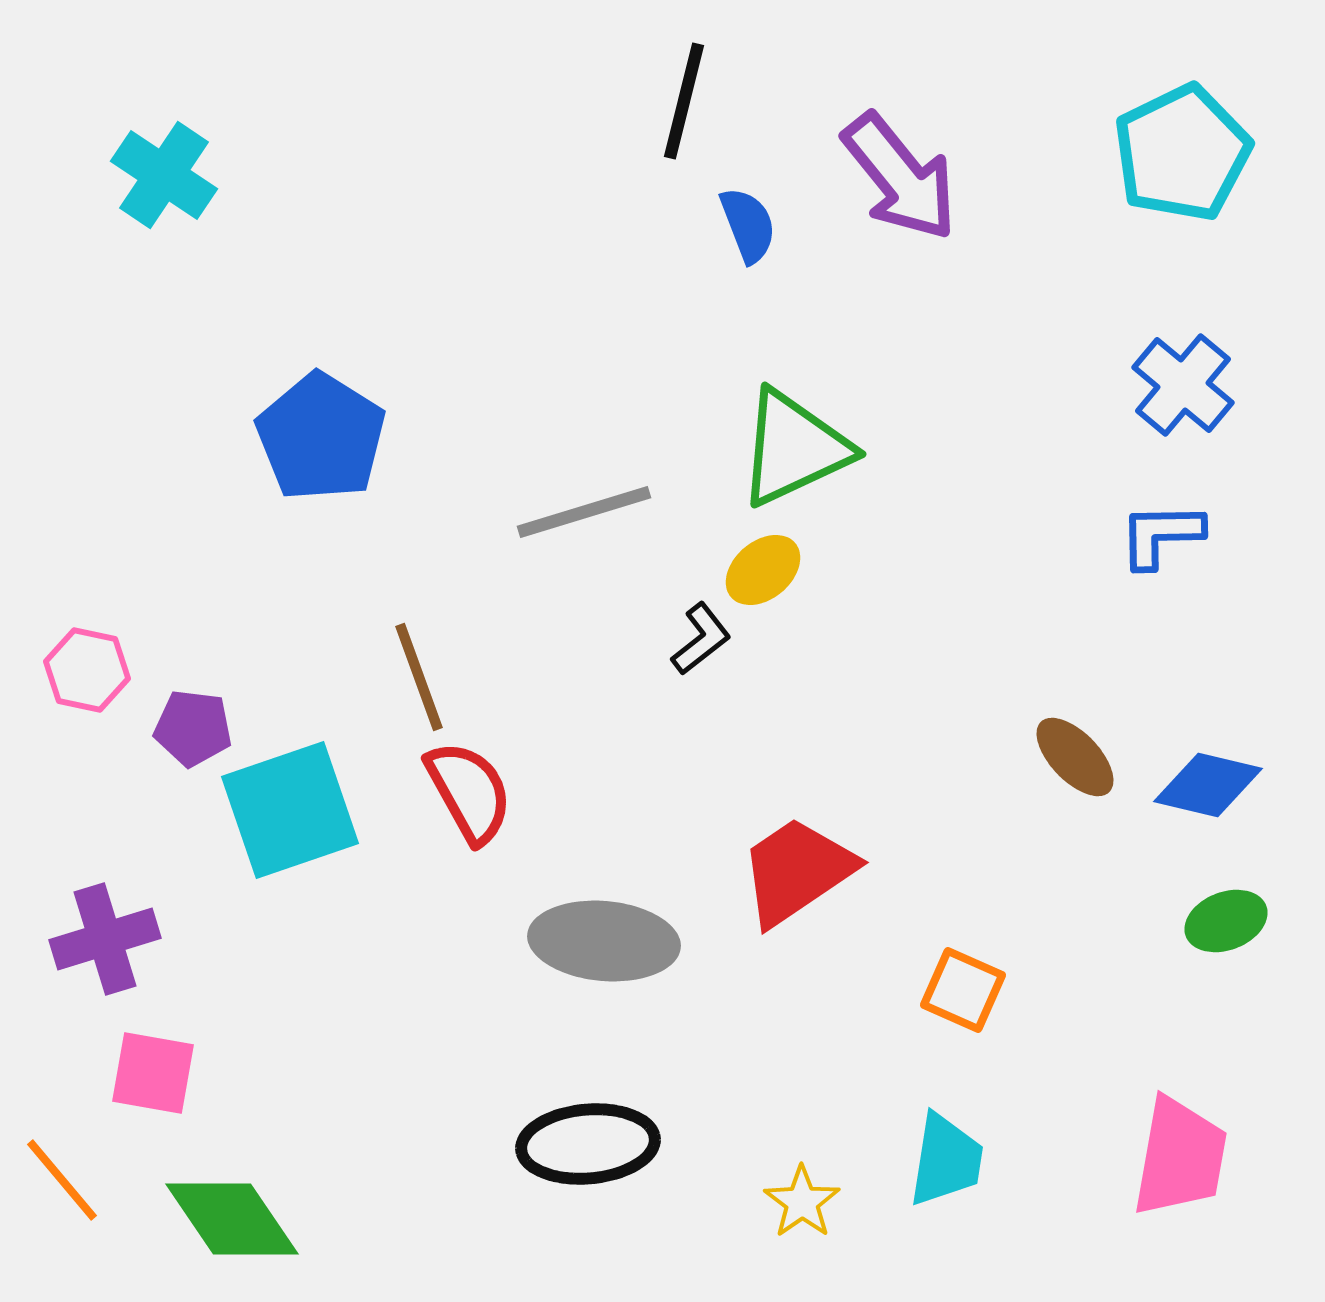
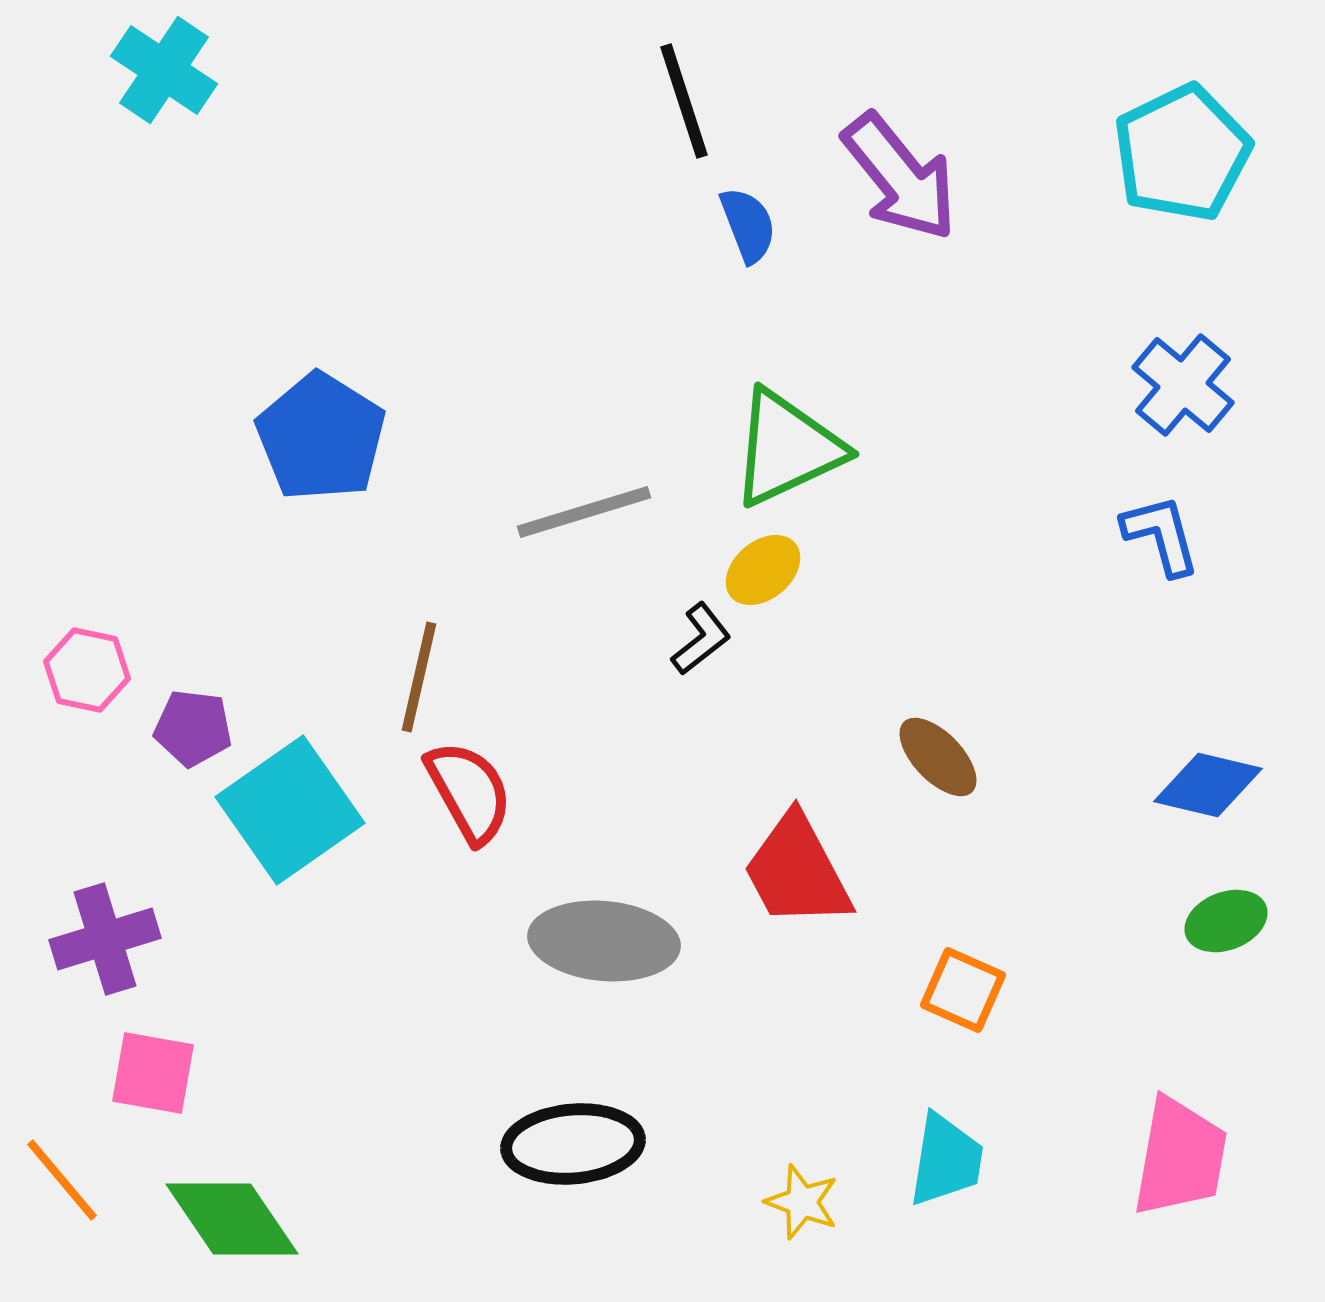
black line: rotated 32 degrees counterclockwise
cyan cross: moved 105 px up
green triangle: moved 7 px left
blue L-shape: rotated 76 degrees clockwise
brown line: rotated 33 degrees clockwise
brown ellipse: moved 137 px left
cyan square: rotated 16 degrees counterclockwise
red trapezoid: rotated 84 degrees counterclockwise
black ellipse: moved 15 px left
yellow star: rotated 16 degrees counterclockwise
